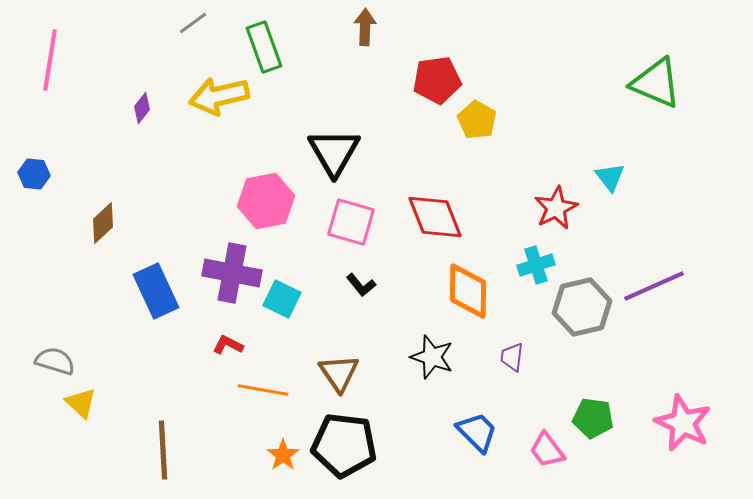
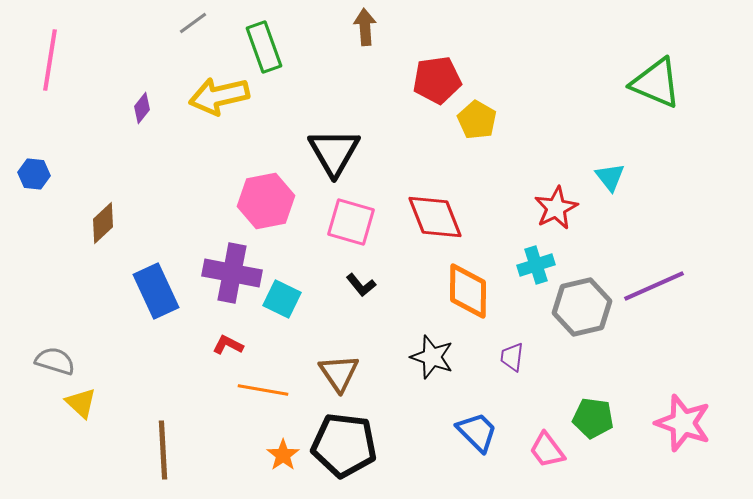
brown arrow: rotated 6 degrees counterclockwise
pink star: rotated 6 degrees counterclockwise
